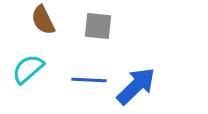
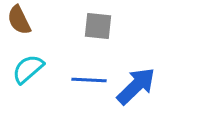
brown semicircle: moved 24 px left
